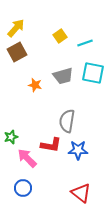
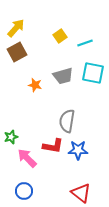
red L-shape: moved 2 px right, 1 px down
blue circle: moved 1 px right, 3 px down
